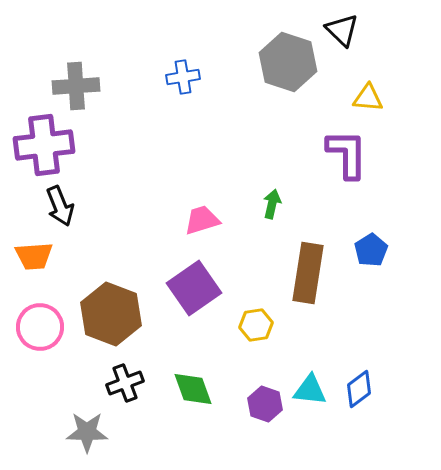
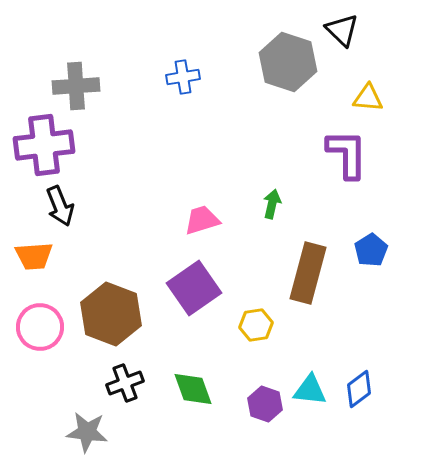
brown rectangle: rotated 6 degrees clockwise
gray star: rotated 6 degrees clockwise
